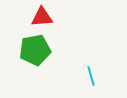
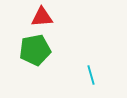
cyan line: moved 1 px up
